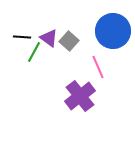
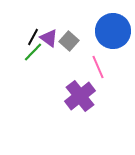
black line: moved 11 px right; rotated 66 degrees counterclockwise
green line: moved 1 px left; rotated 15 degrees clockwise
